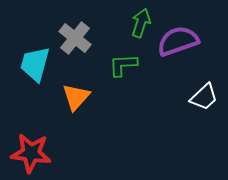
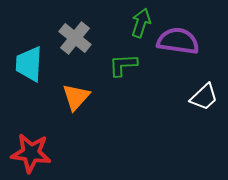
purple semicircle: rotated 27 degrees clockwise
cyan trapezoid: moved 6 px left; rotated 12 degrees counterclockwise
